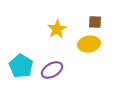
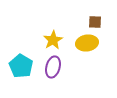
yellow star: moved 4 px left, 11 px down
yellow ellipse: moved 2 px left, 1 px up
purple ellipse: moved 1 px right, 3 px up; rotated 45 degrees counterclockwise
